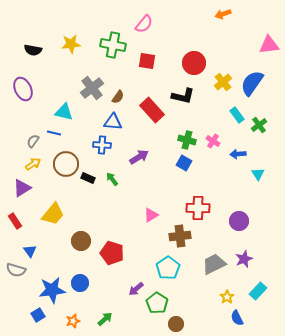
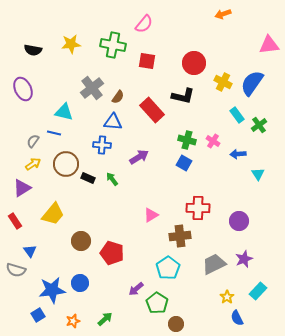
yellow cross at (223, 82): rotated 24 degrees counterclockwise
